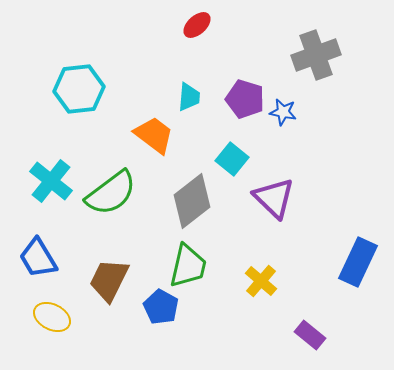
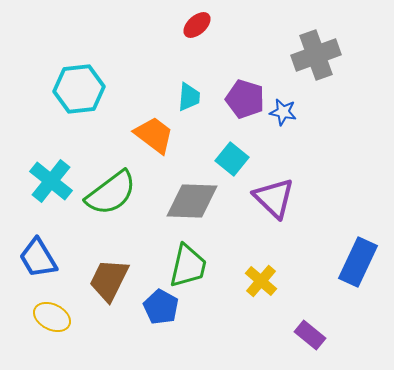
gray diamond: rotated 40 degrees clockwise
